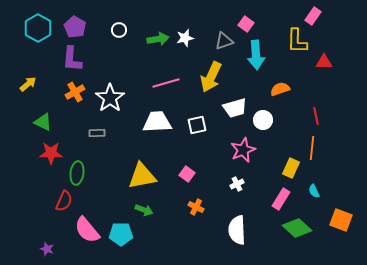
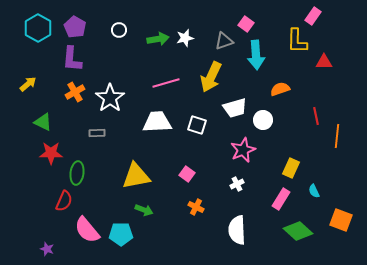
white square at (197, 125): rotated 30 degrees clockwise
orange line at (312, 148): moved 25 px right, 12 px up
yellow triangle at (142, 176): moved 6 px left
green diamond at (297, 228): moved 1 px right, 3 px down
